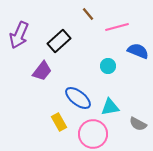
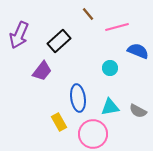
cyan circle: moved 2 px right, 2 px down
blue ellipse: rotated 44 degrees clockwise
gray semicircle: moved 13 px up
